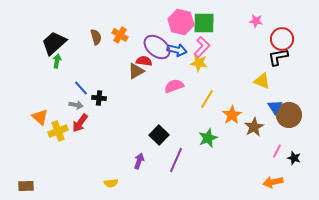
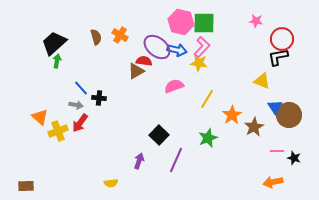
pink line: rotated 64 degrees clockwise
